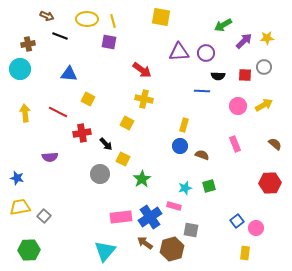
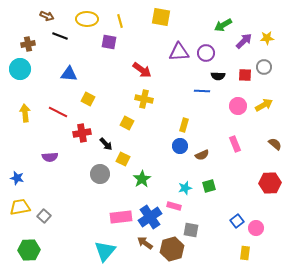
yellow line at (113, 21): moved 7 px right
brown semicircle at (202, 155): rotated 136 degrees clockwise
